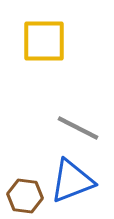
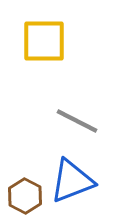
gray line: moved 1 px left, 7 px up
brown hexagon: rotated 20 degrees clockwise
